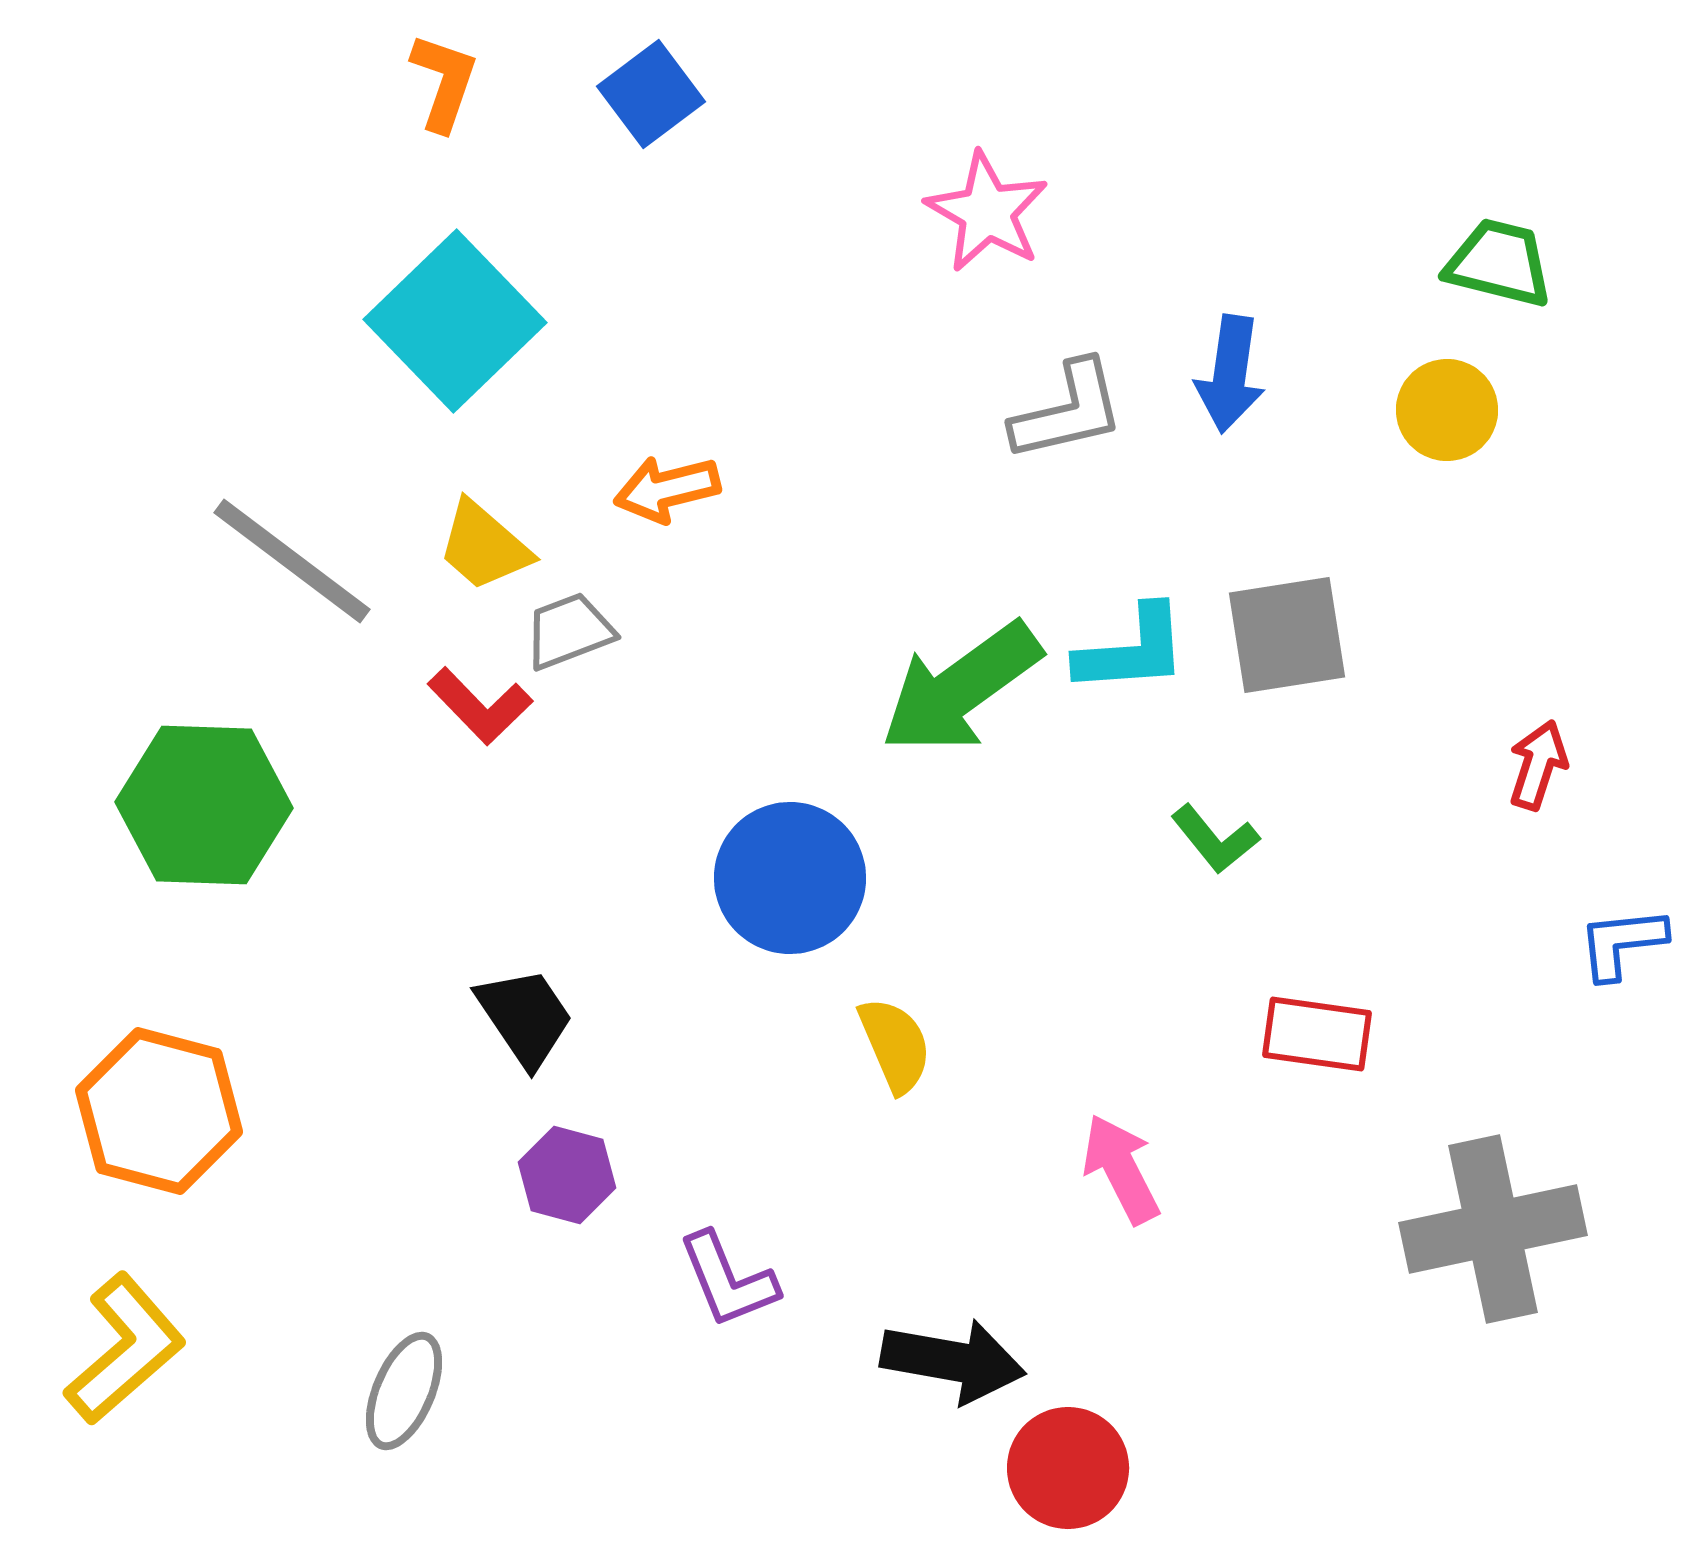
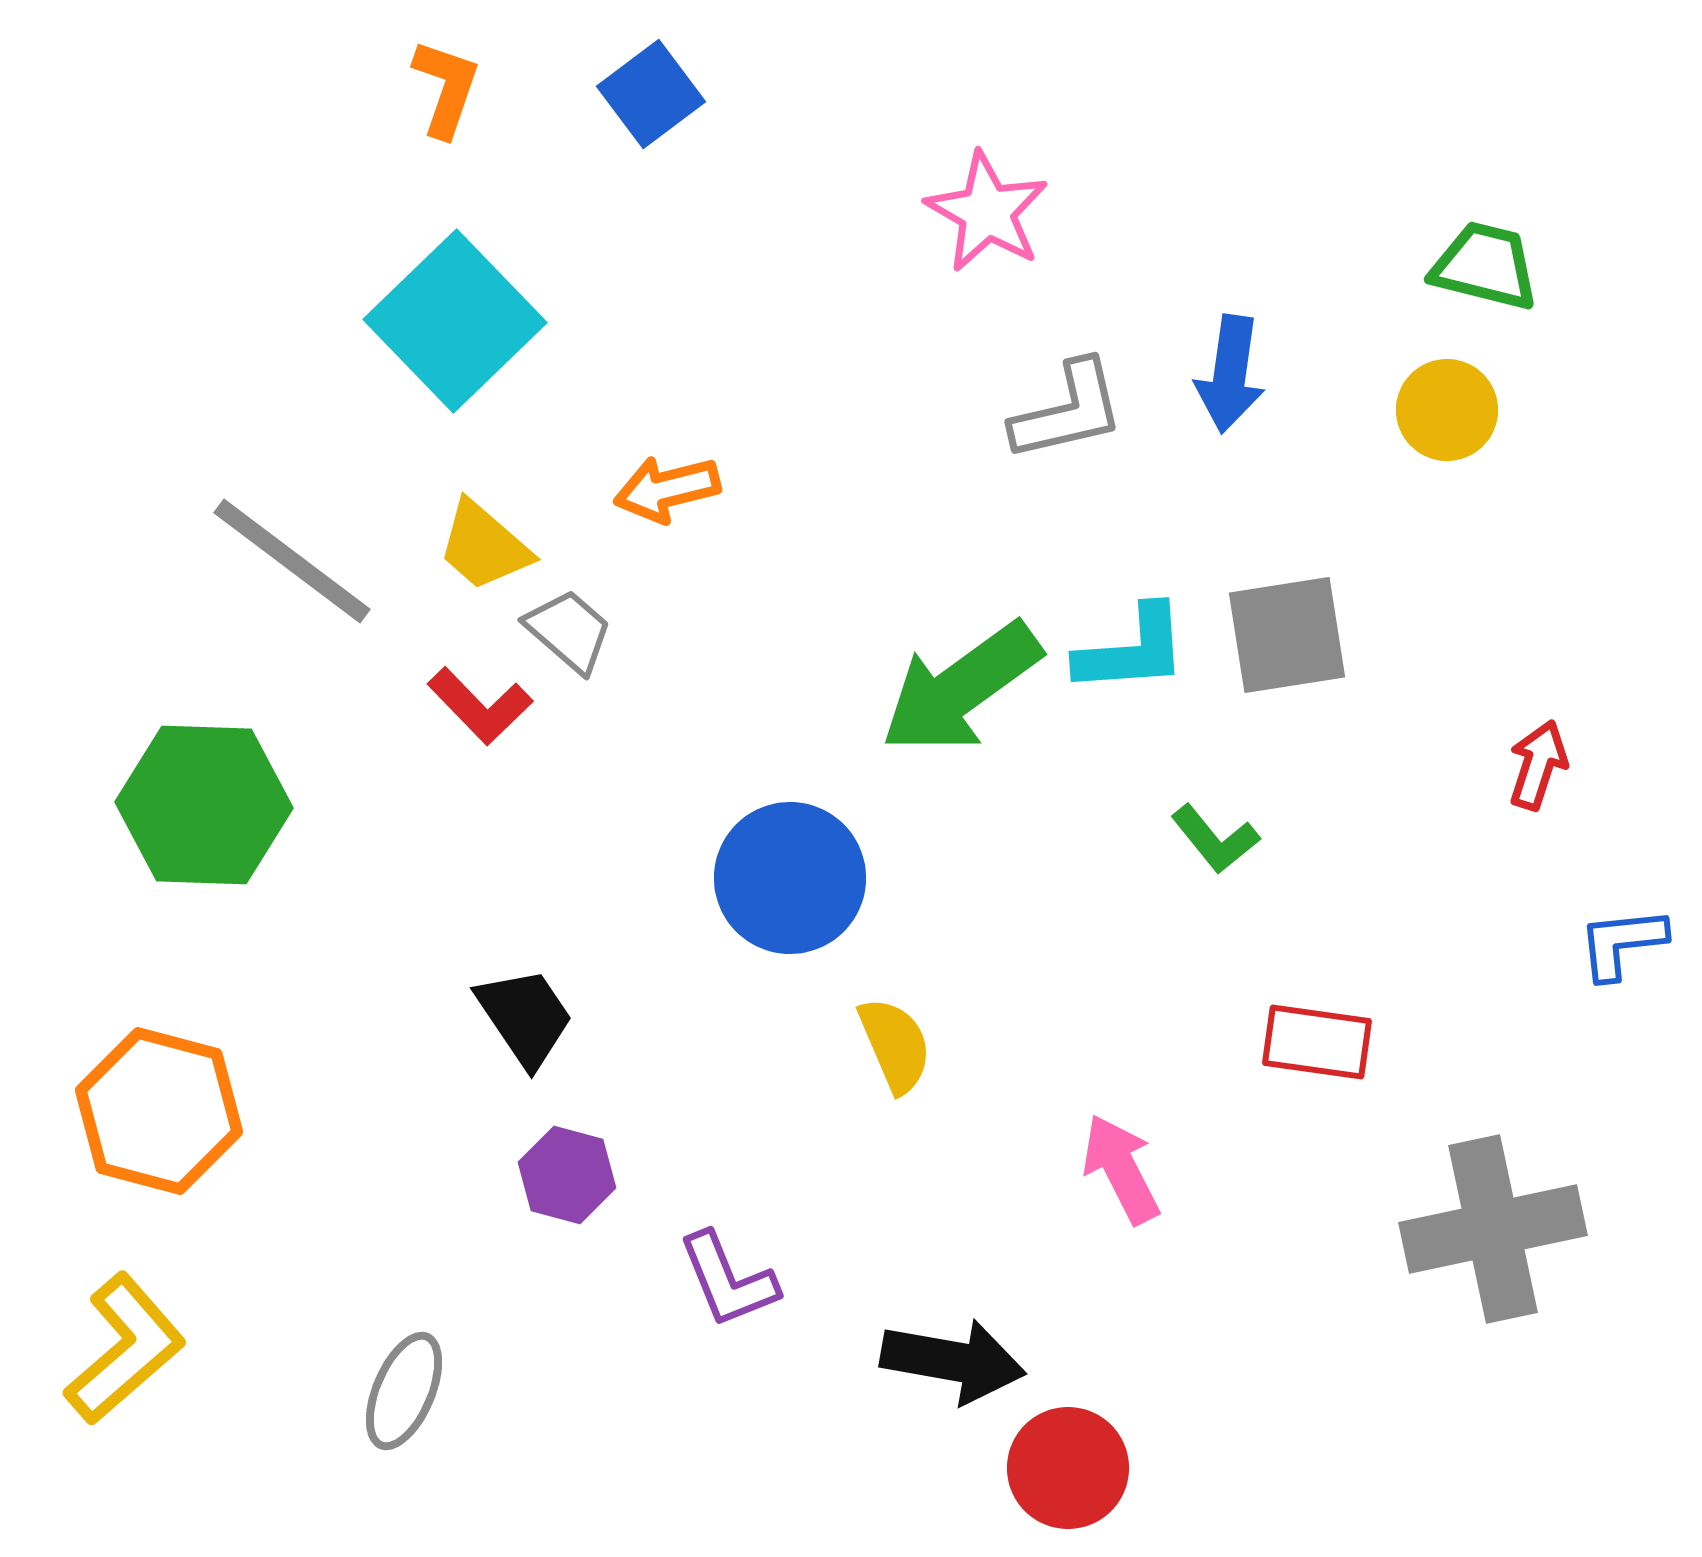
orange L-shape: moved 2 px right, 6 px down
green trapezoid: moved 14 px left, 3 px down
gray trapezoid: rotated 62 degrees clockwise
red rectangle: moved 8 px down
